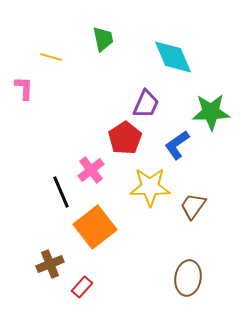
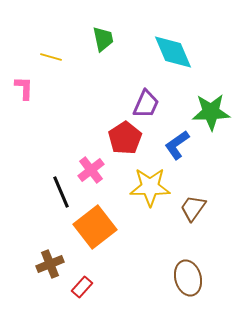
cyan diamond: moved 5 px up
brown trapezoid: moved 2 px down
brown ellipse: rotated 24 degrees counterclockwise
